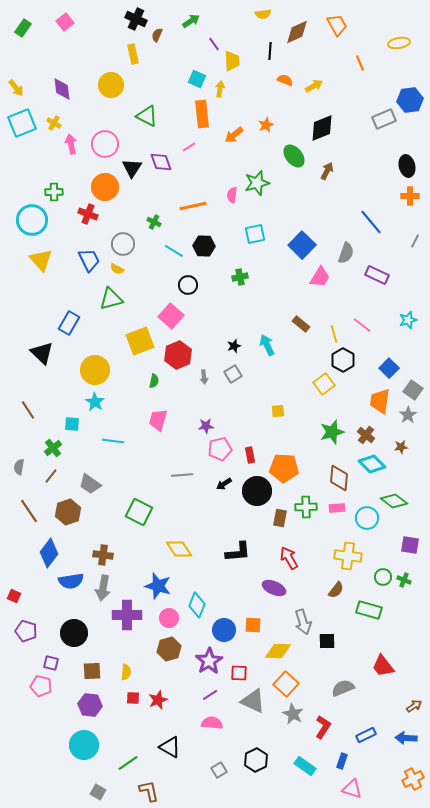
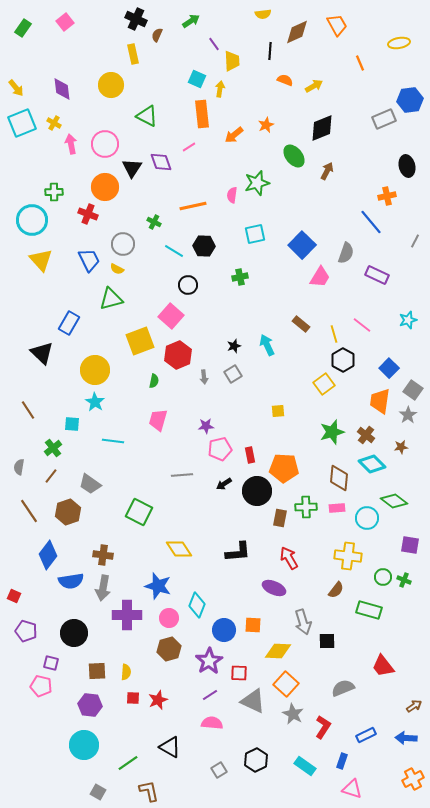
orange cross at (410, 196): moved 23 px left; rotated 12 degrees counterclockwise
blue diamond at (49, 553): moved 1 px left, 2 px down
brown square at (92, 671): moved 5 px right
